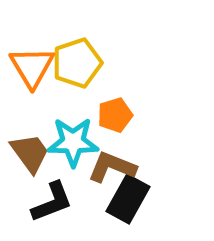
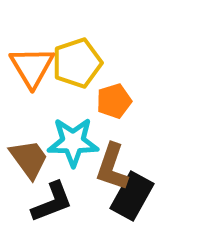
orange pentagon: moved 1 px left, 14 px up
brown trapezoid: moved 1 px left, 6 px down
brown L-shape: rotated 93 degrees counterclockwise
black rectangle: moved 4 px right, 3 px up
